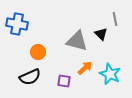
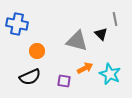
orange circle: moved 1 px left, 1 px up
orange arrow: rotated 14 degrees clockwise
